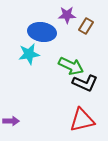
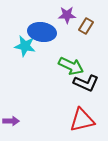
cyan star: moved 4 px left, 8 px up; rotated 20 degrees clockwise
black L-shape: moved 1 px right
